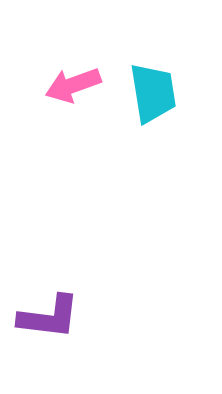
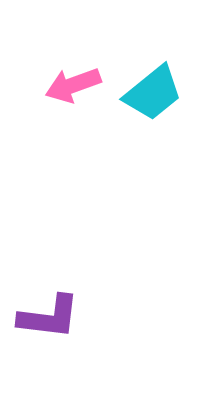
cyan trapezoid: rotated 60 degrees clockwise
